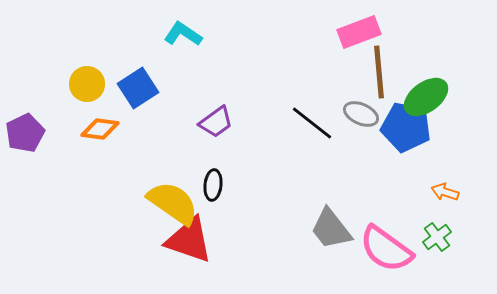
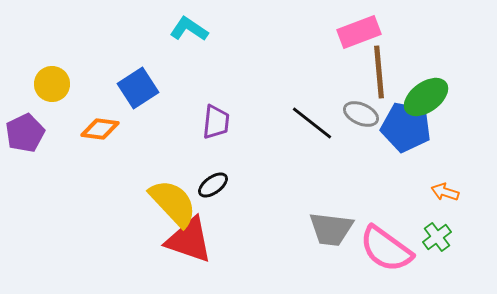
cyan L-shape: moved 6 px right, 5 px up
yellow circle: moved 35 px left
purple trapezoid: rotated 48 degrees counterclockwise
black ellipse: rotated 48 degrees clockwise
yellow semicircle: rotated 12 degrees clockwise
gray trapezoid: rotated 45 degrees counterclockwise
